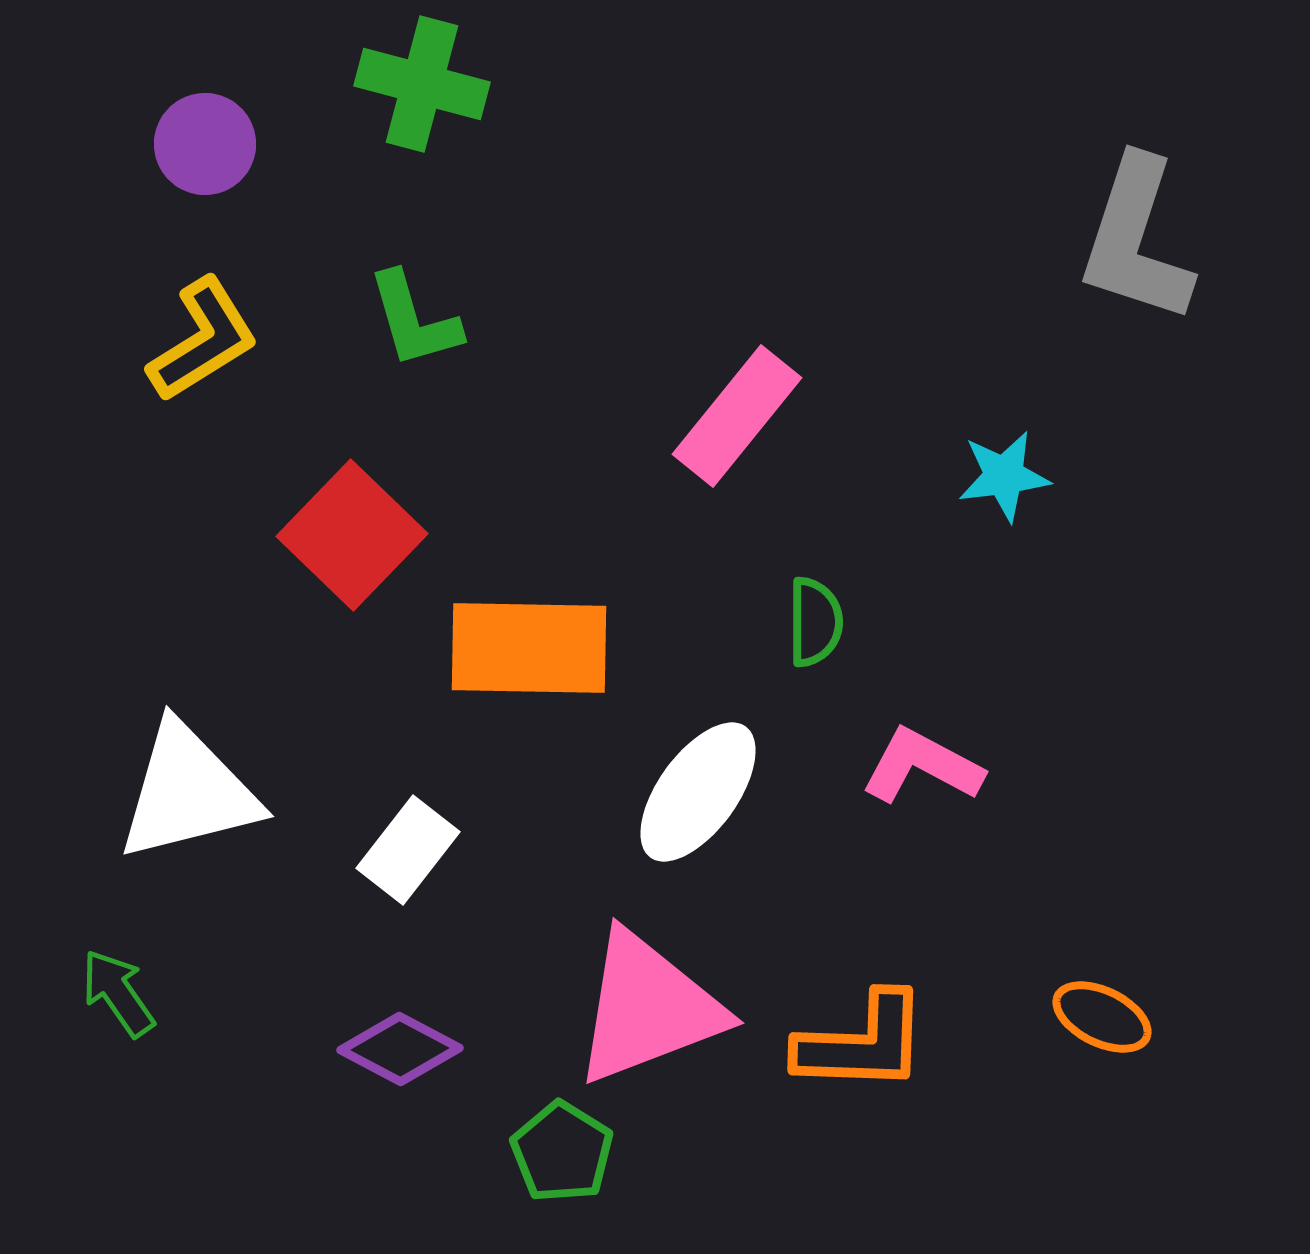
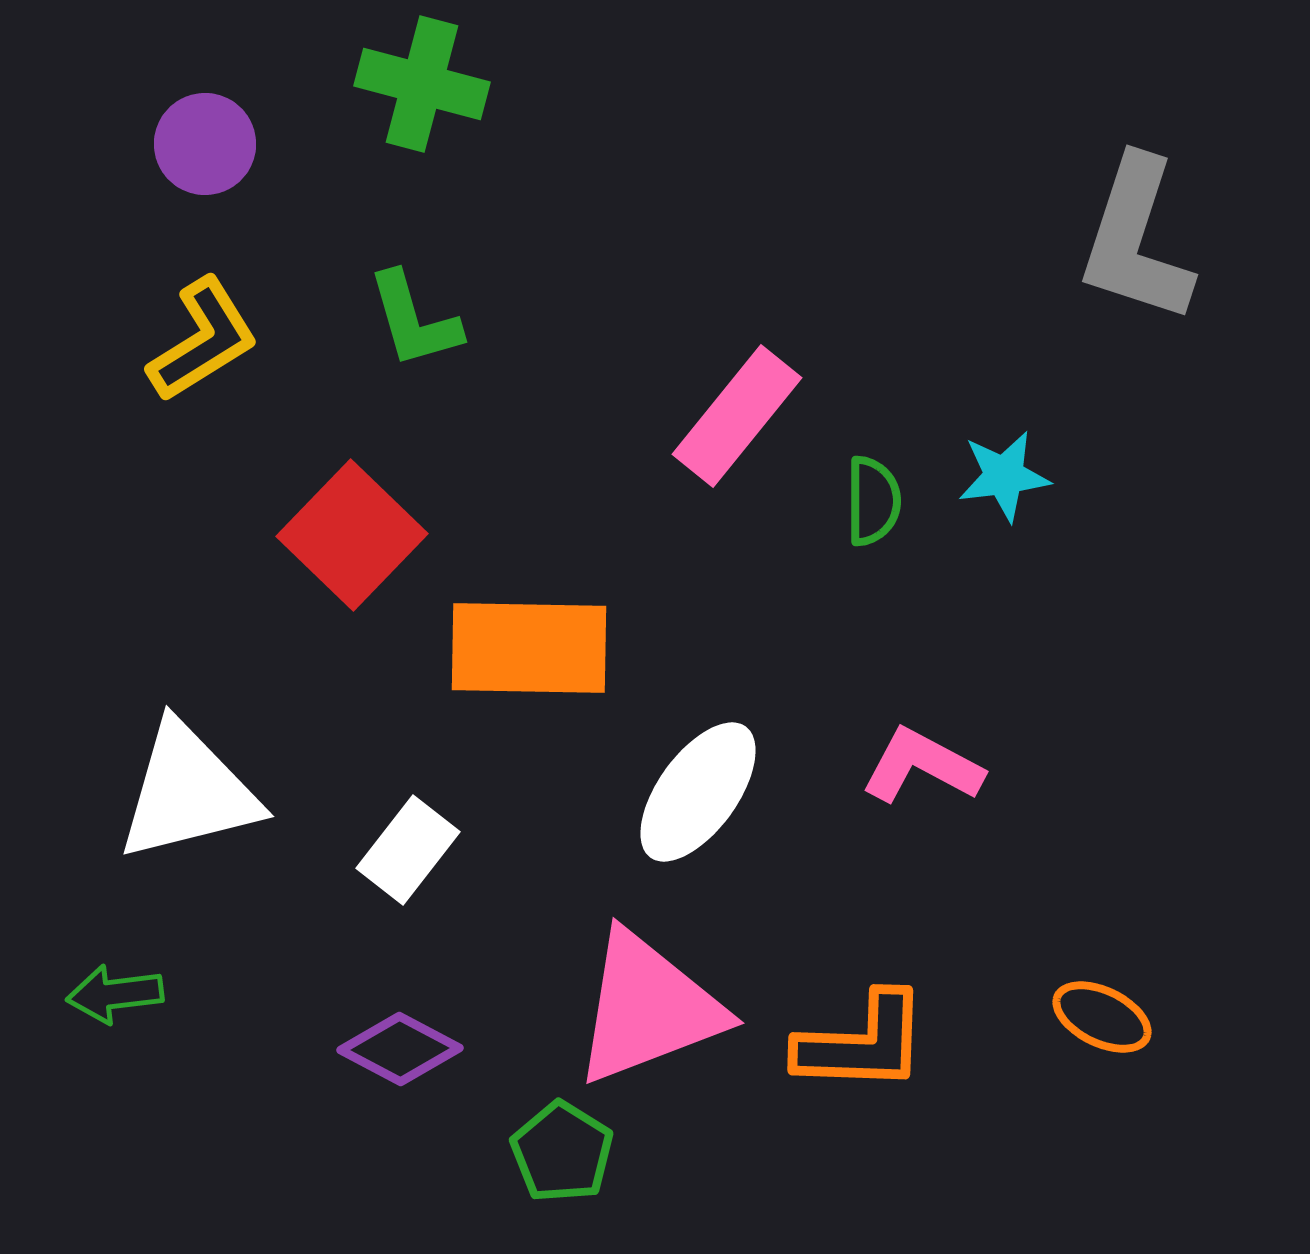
green semicircle: moved 58 px right, 121 px up
green arrow: moved 3 px left, 1 px down; rotated 62 degrees counterclockwise
